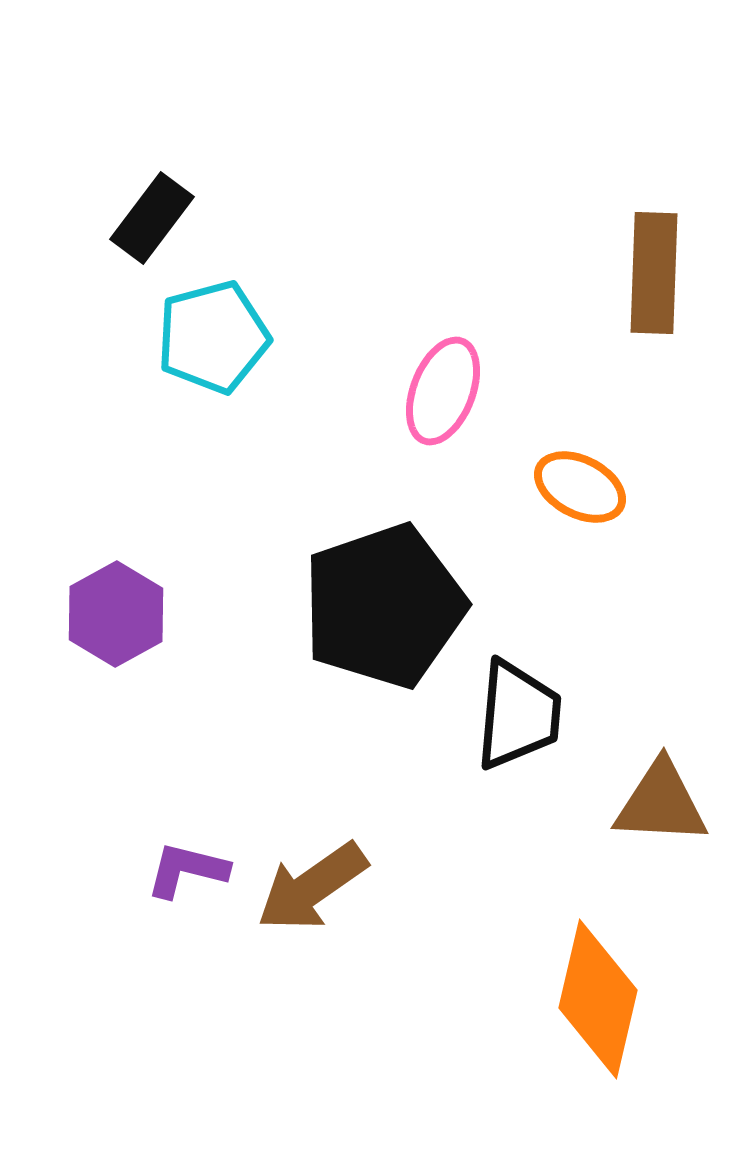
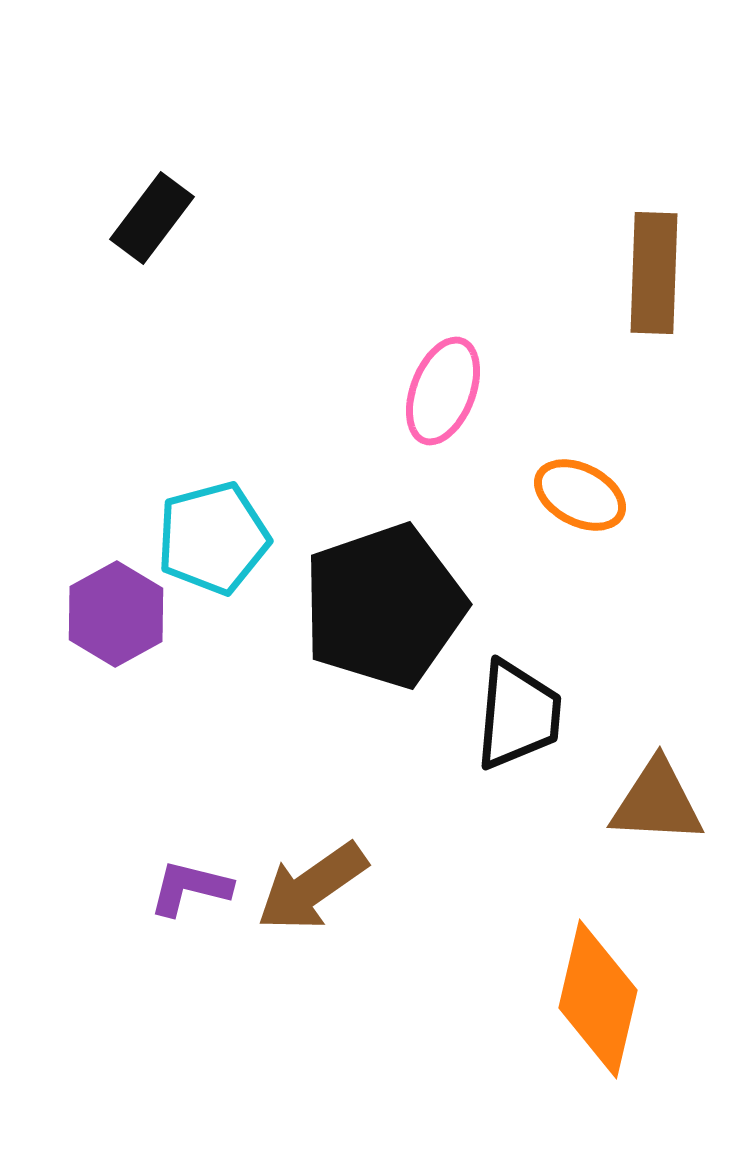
cyan pentagon: moved 201 px down
orange ellipse: moved 8 px down
brown triangle: moved 4 px left, 1 px up
purple L-shape: moved 3 px right, 18 px down
